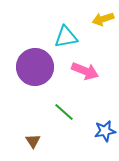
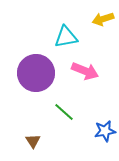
purple circle: moved 1 px right, 6 px down
